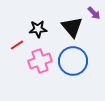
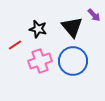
purple arrow: moved 2 px down
black star: rotated 18 degrees clockwise
red line: moved 2 px left
